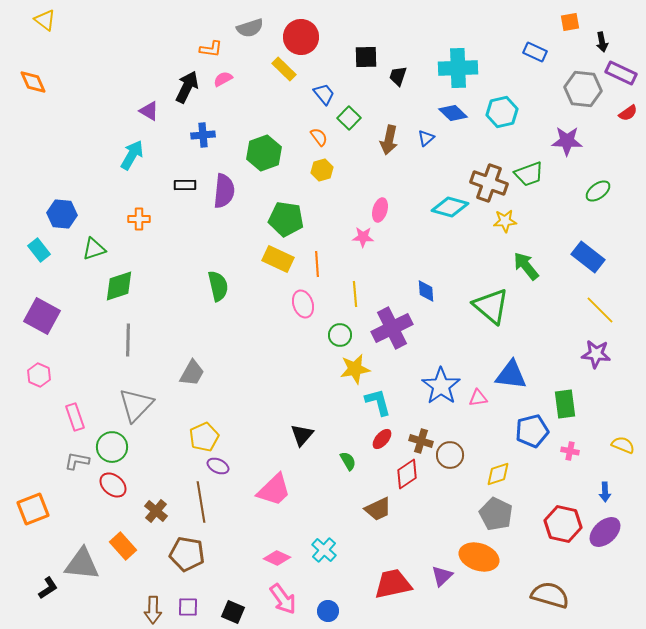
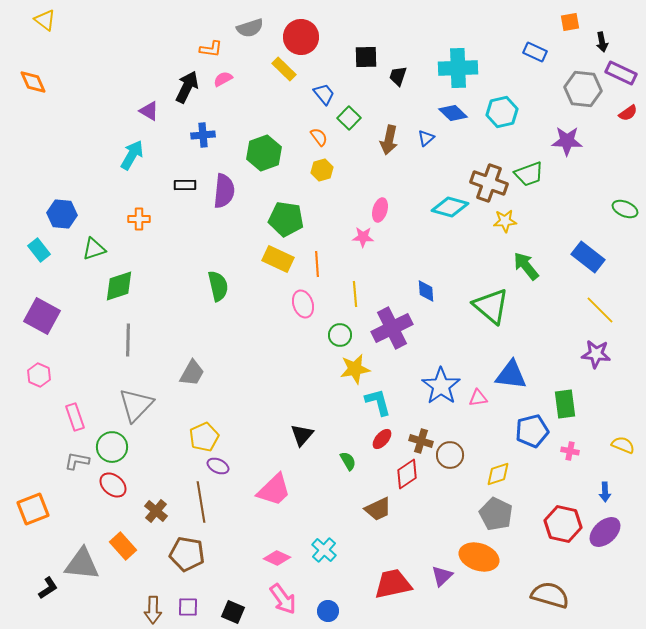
green ellipse at (598, 191): moved 27 px right, 18 px down; rotated 60 degrees clockwise
